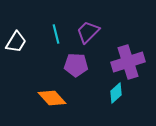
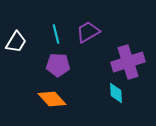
purple trapezoid: rotated 15 degrees clockwise
purple pentagon: moved 18 px left
cyan diamond: rotated 50 degrees counterclockwise
orange diamond: moved 1 px down
